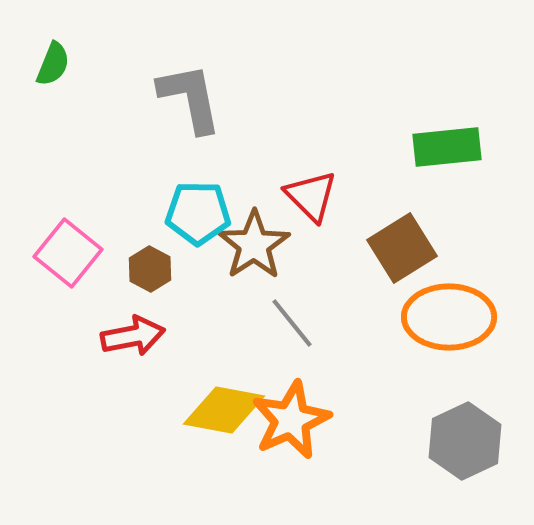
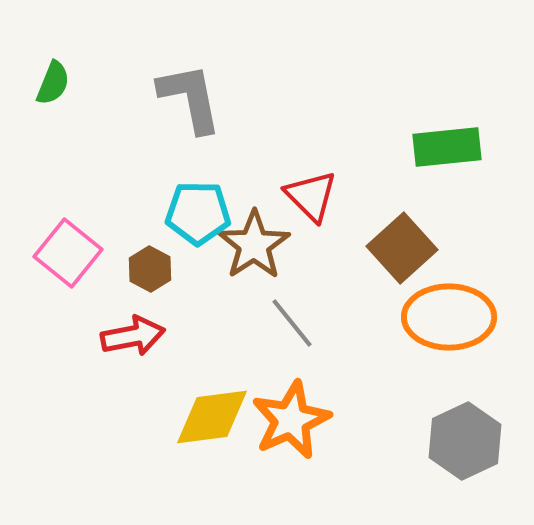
green semicircle: moved 19 px down
brown square: rotated 10 degrees counterclockwise
yellow diamond: moved 12 px left, 7 px down; rotated 18 degrees counterclockwise
